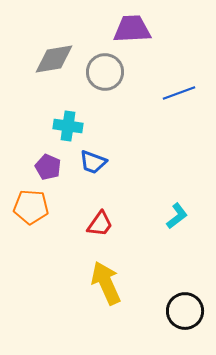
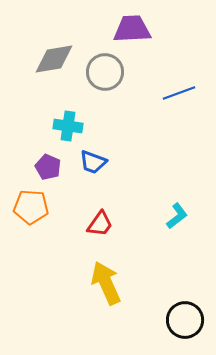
black circle: moved 9 px down
